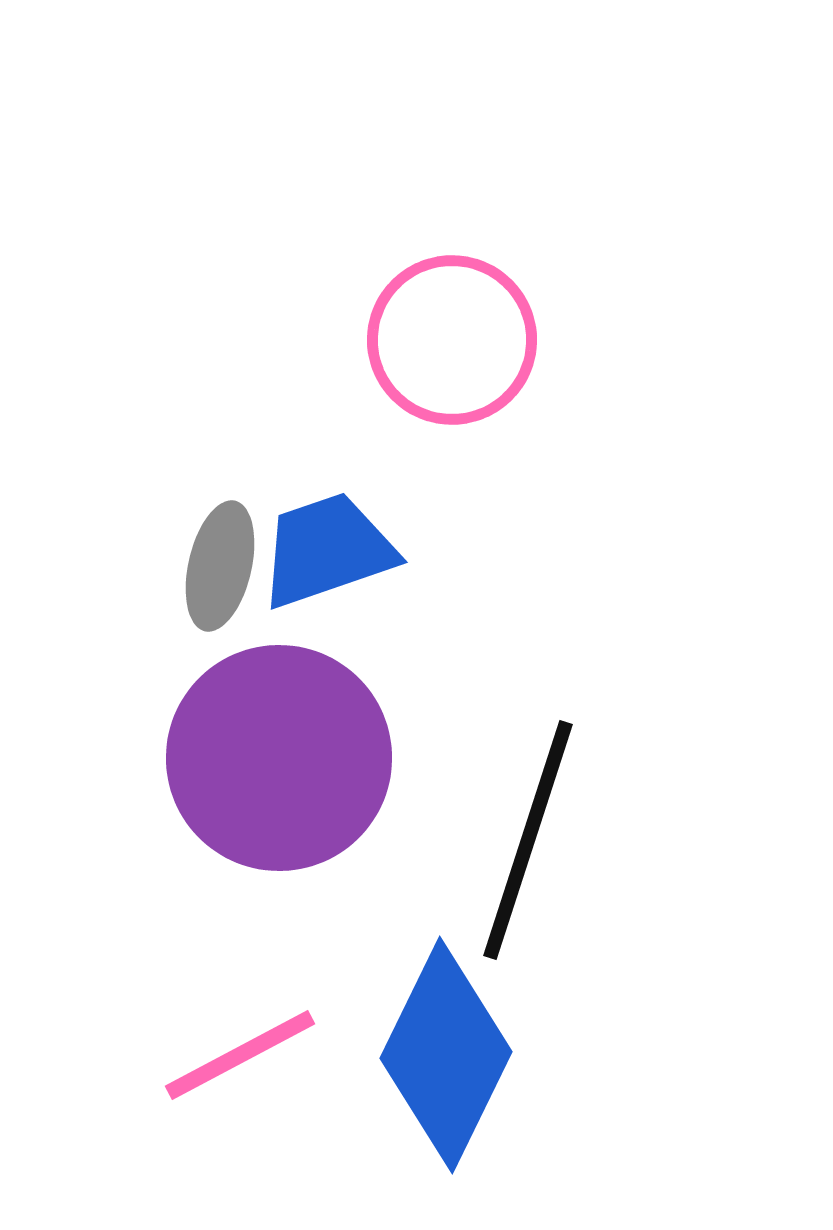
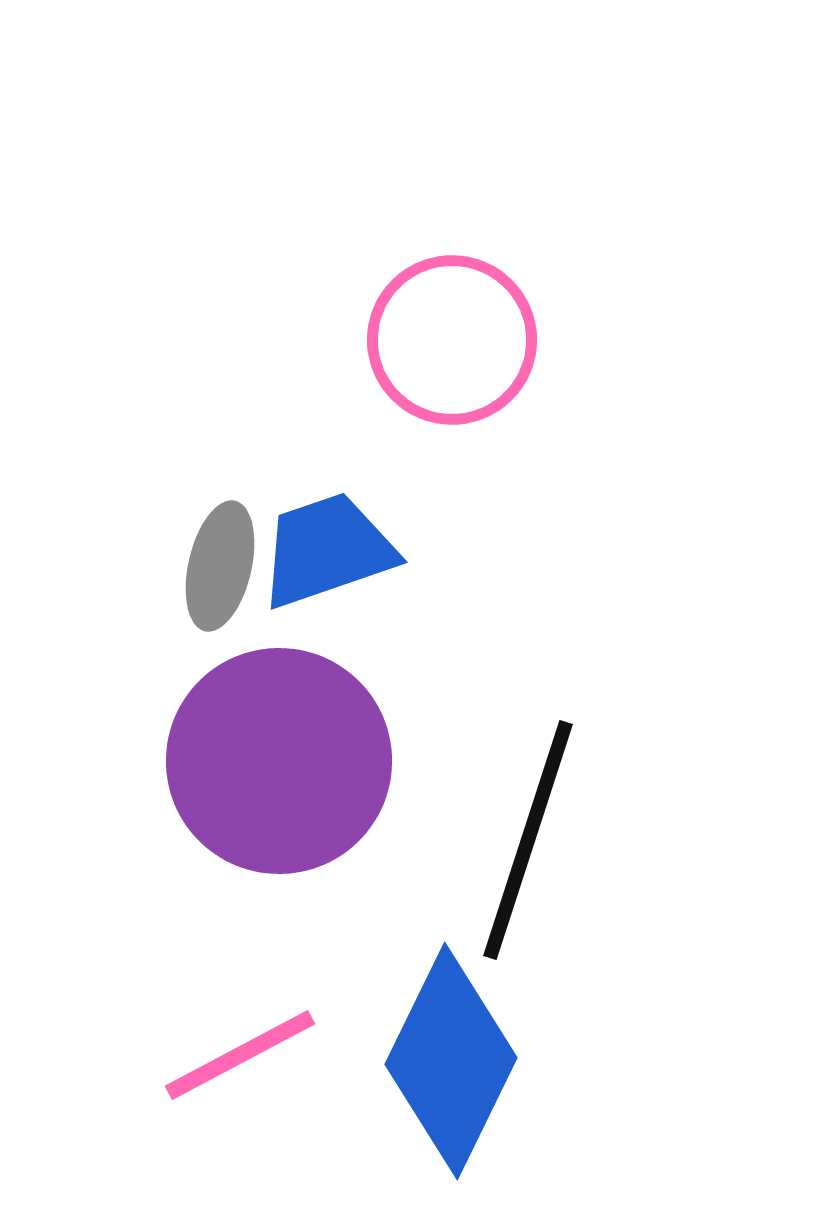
purple circle: moved 3 px down
blue diamond: moved 5 px right, 6 px down
